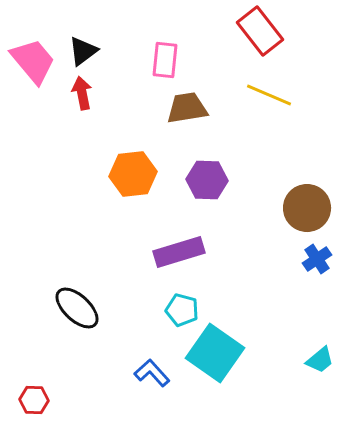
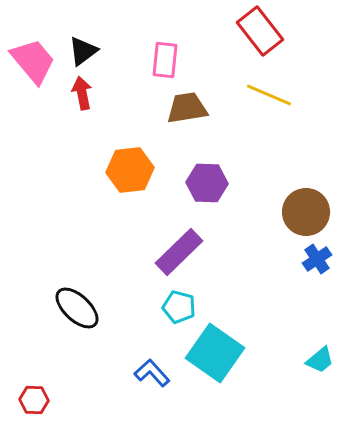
orange hexagon: moved 3 px left, 4 px up
purple hexagon: moved 3 px down
brown circle: moved 1 px left, 4 px down
purple rectangle: rotated 27 degrees counterclockwise
cyan pentagon: moved 3 px left, 3 px up
